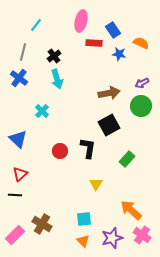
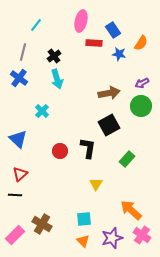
orange semicircle: rotated 98 degrees clockwise
